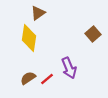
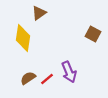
brown triangle: moved 1 px right
brown square: rotated 21 degrees counterclockwise
yellow diamond: moved 6 px left
purple arrow: moved 4 px down
